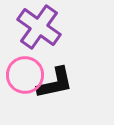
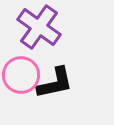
pink circle: moved 4 px left
